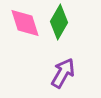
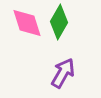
pink diamond: moved 2 px right
